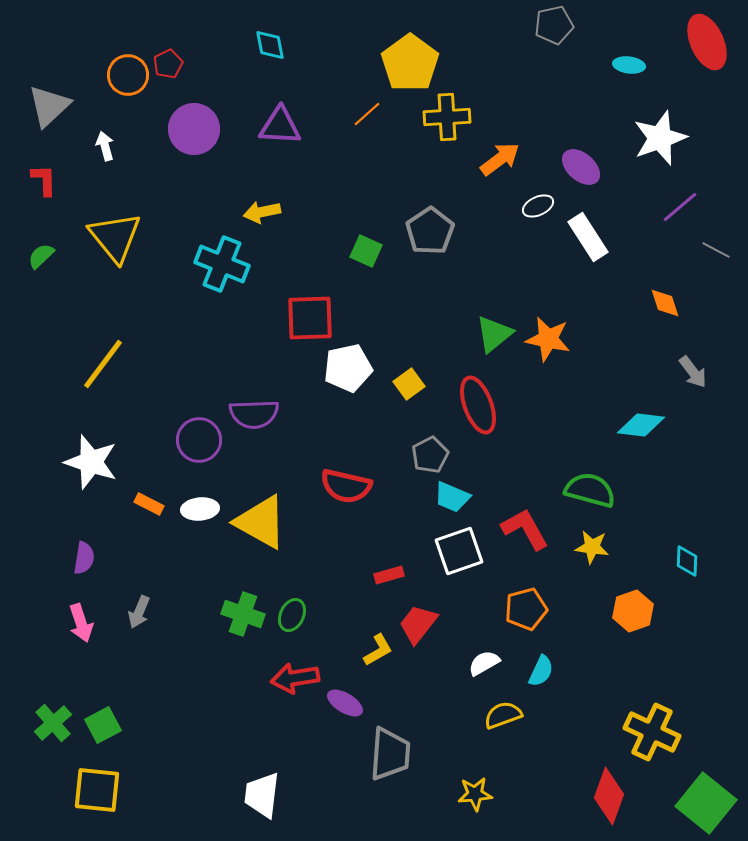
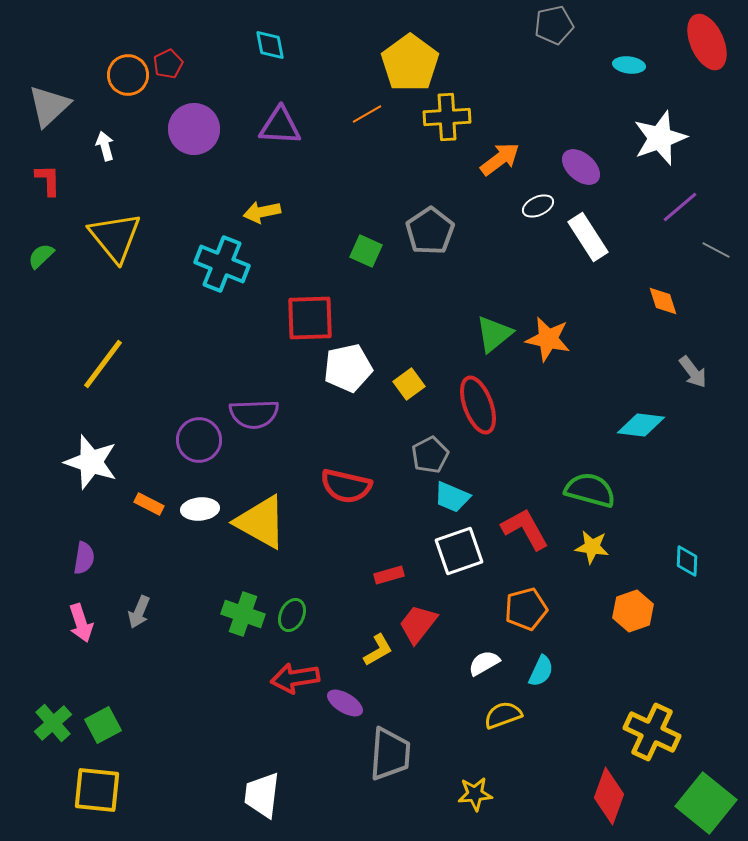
orange line at (367, 114): rotated 12 degrees clockwise
red L-shape at (44, 180): moved 4 px right
orange diamond at (665, 303): moved 2 px left, 2 px up
